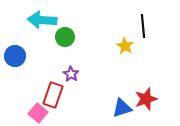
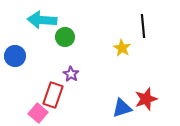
yellow star: moved 3 px left, 2 px down
